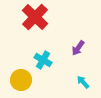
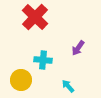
cyan cross: rotated 24 degrees counterclockwise
cyan arrow: moved 15 px left, 4 px down
